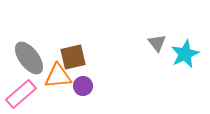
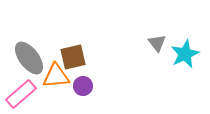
orange triangle: moved 2 px left
